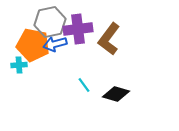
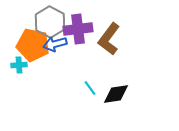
gray hexagon: rotated 20 degrees counterclockwise
cyan line: moved 6 px right, 3 px down
black diamond: rotated 24 degrees counterclockwise
